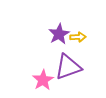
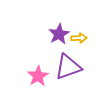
yellow arrow: moved 1 px right, 1 px down
pink star: moved 5 px left, 4 px up
